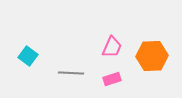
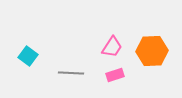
pink trapezoid: rotated 10 degrees clockwise
orange hexagon: moved 5 px up
pink rectangle: moved 3 px right, 4 px up
